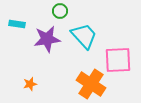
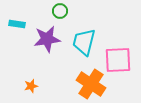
cyan trapezoid: moved 6 px down; rotated 124 degrees counterclockwise
orange star: moved 1 px right, 2 px down
